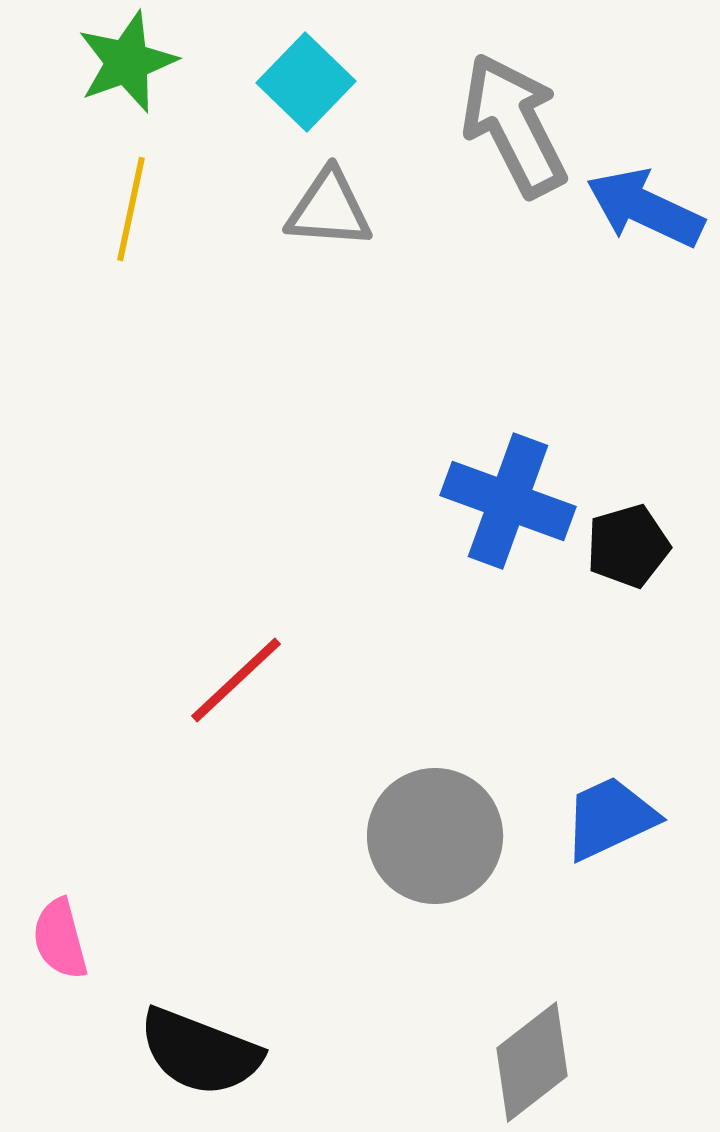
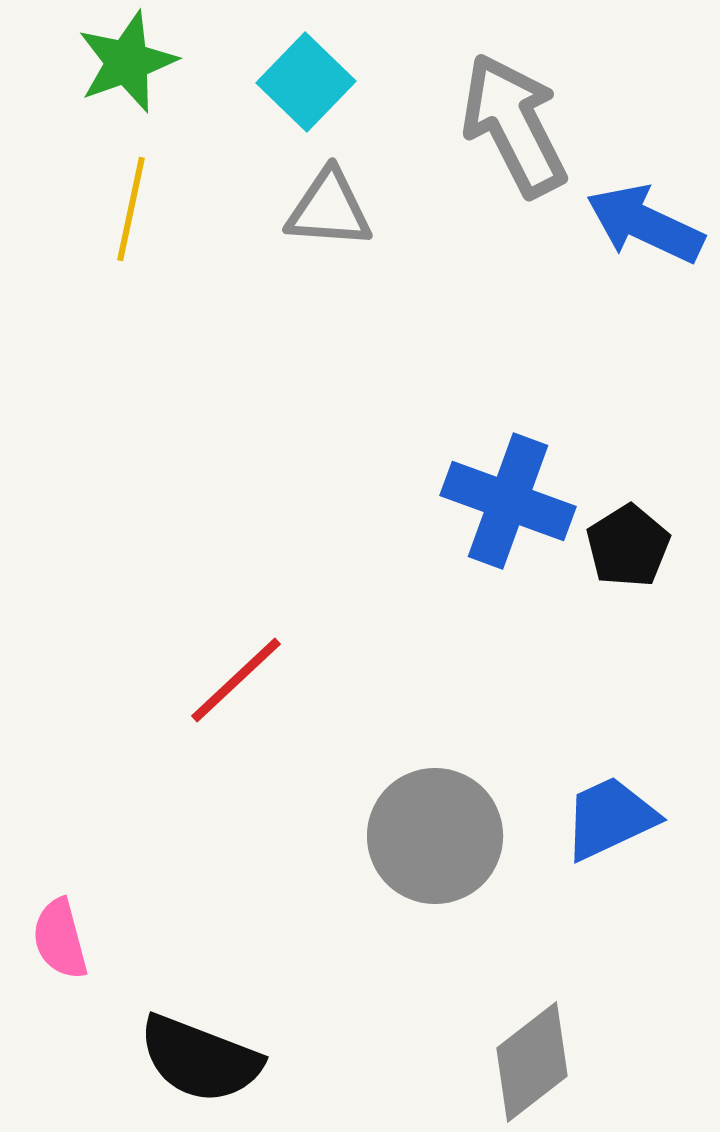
blue arrow: moved 16 px down
black pentagon: rotated 16 degrees counterclockwise
black semicircle: moved 7 px down
